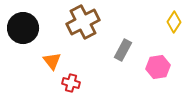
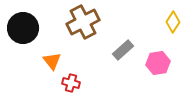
yellow diamond: moved 1 px left
gray rectangle: rotated 20 degrees clockwise
pink hexagon: moved 4 px up
